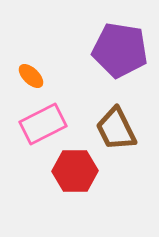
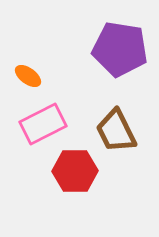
purple pentagon: moved 1 px up
orange ellipse: moved 3 px left; rotated 8 degrees counterclockwise
brown trapezoid: moved 2 px down
